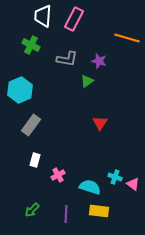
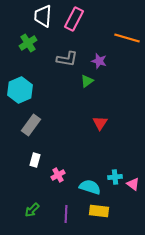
green cross: moved 3 px left, 2 px up; rotated 30 degrees clockwise
cyan cross: rotated 24 degrees counterclockwise
